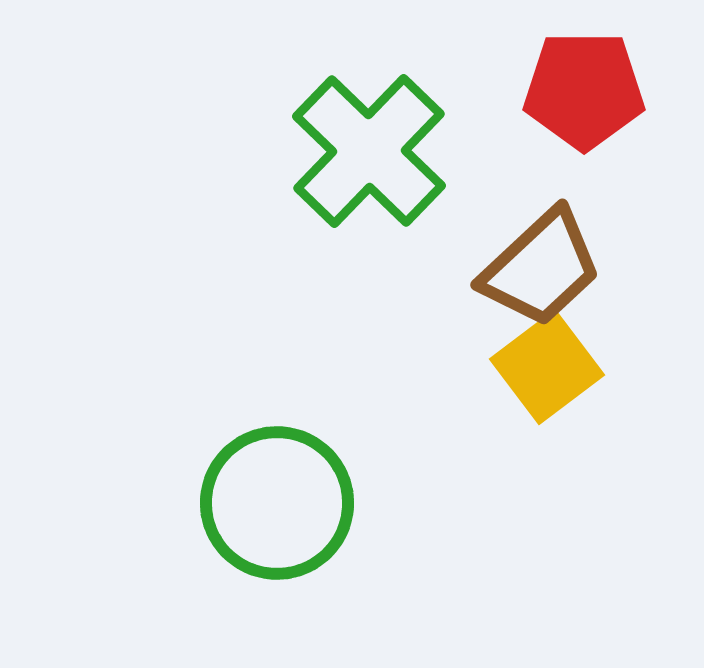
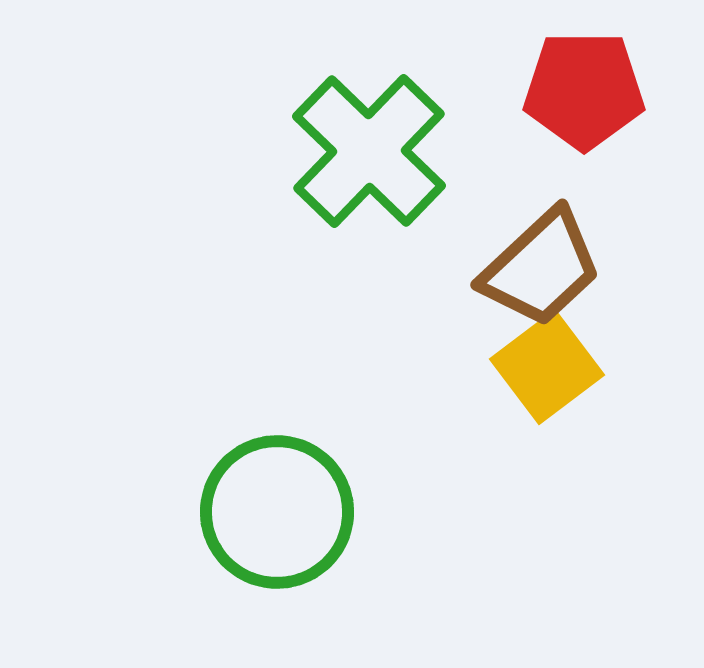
green circle: moved 9 px down
